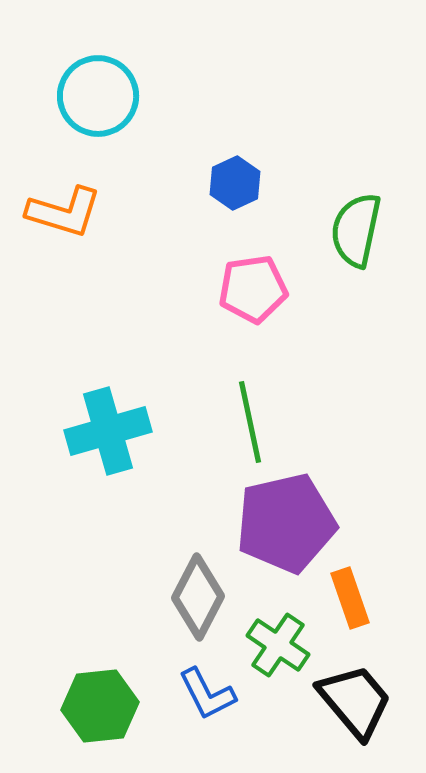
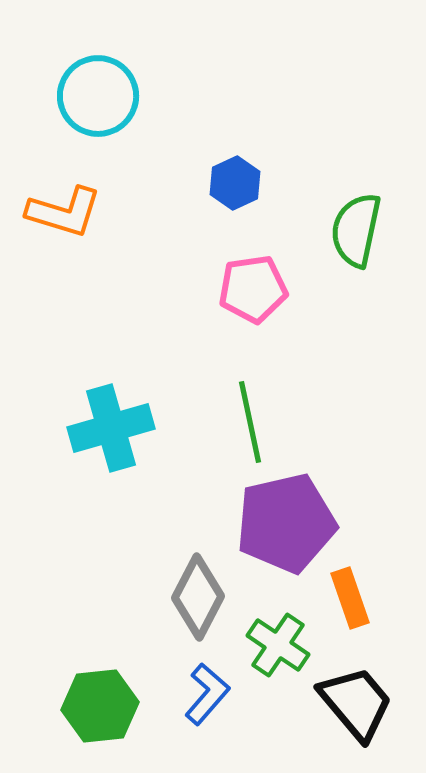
cyan cross: moved 3 px right, 3 px up
blue L-shape: rotated 112 degrees counterclockwise
black trapezoid: moved 1 px right, 2 px down
